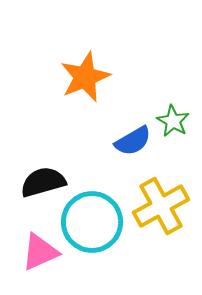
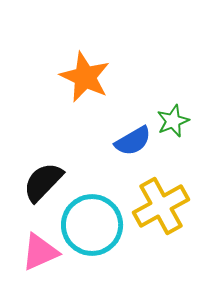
orange star: rotated 24 degrees counterclockwise
green star: rotated 20 degrees clockwise
black semicircle: rotated 30 degrees counterclockwise
cyan circle: moved 3 px down
